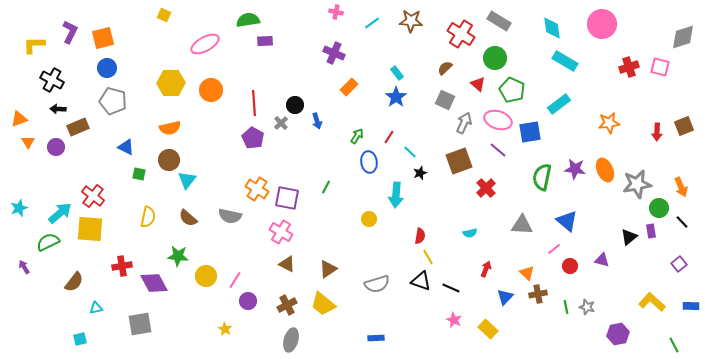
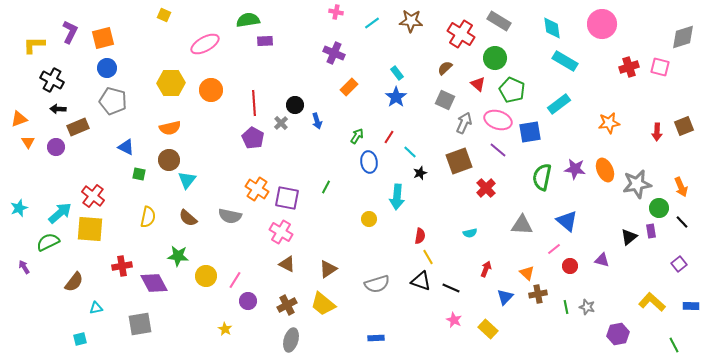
cyan arrow at (396, 195): moved 1 px right, 2 px down
